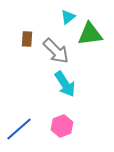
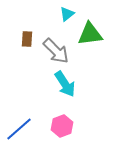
cyan triangle: moved 1 px left, 3 px up
